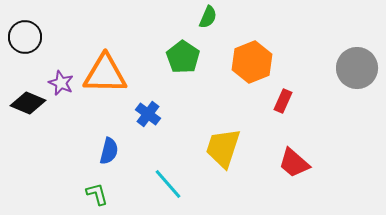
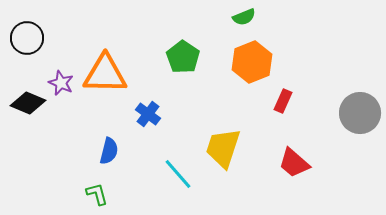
green semicircle: moved 36 px right; rotated 45 degrees clockwise
black circle: moved 2 px right, 1 px down
gray circle: moved 3 px right, 45 px down
cyan line: moved 10 px right, 10 px up
